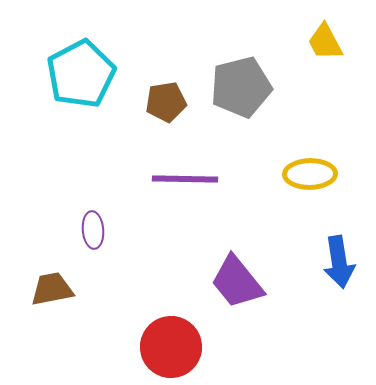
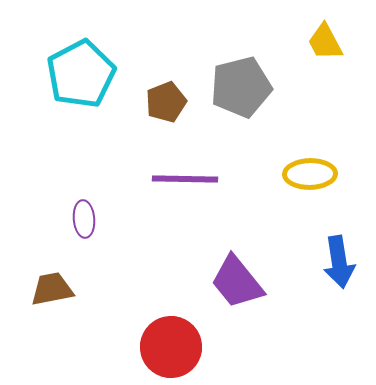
brown pentagon: rotated 12 degrees counterclockwise
purple ellipse: moved 9 px left, 11 px up
